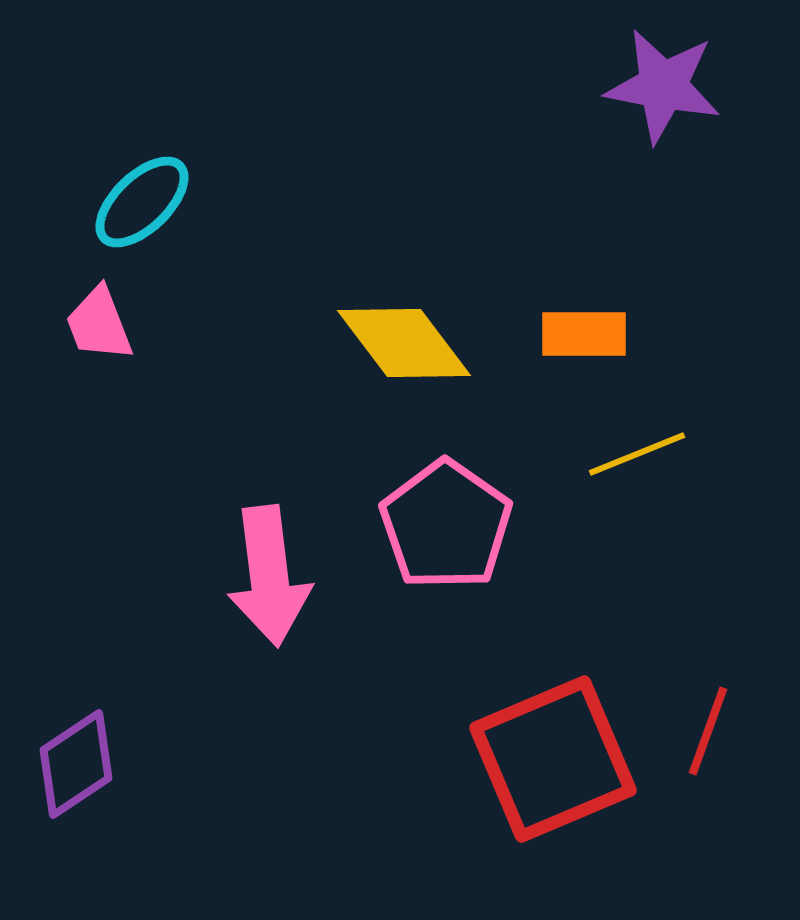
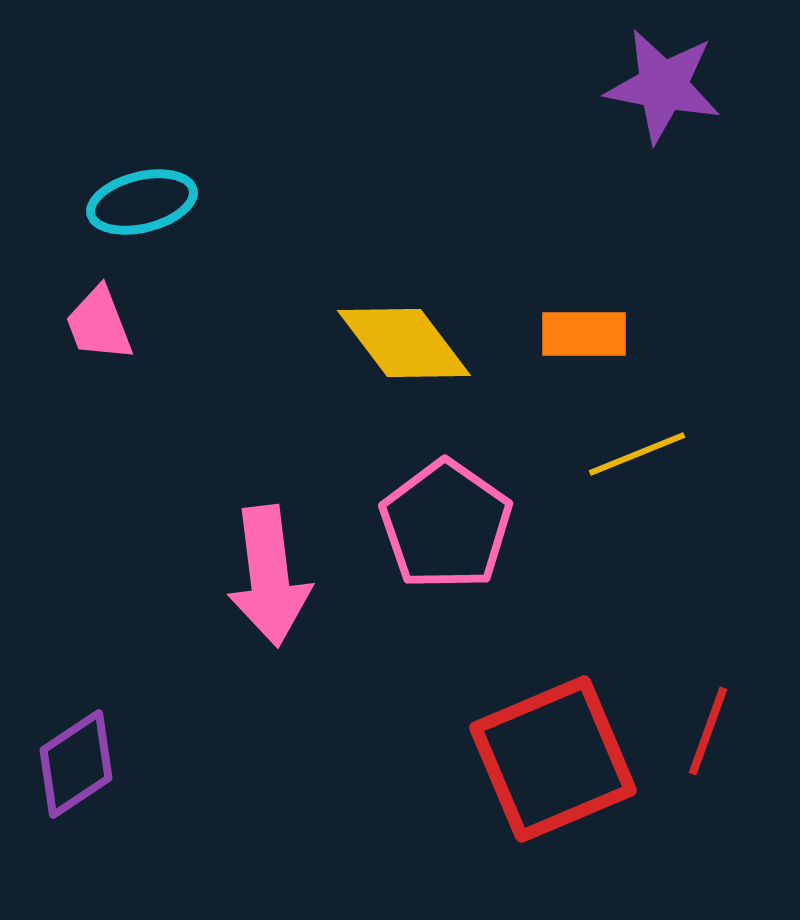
cyan ellipse: rotated 30 degrees clockwise
